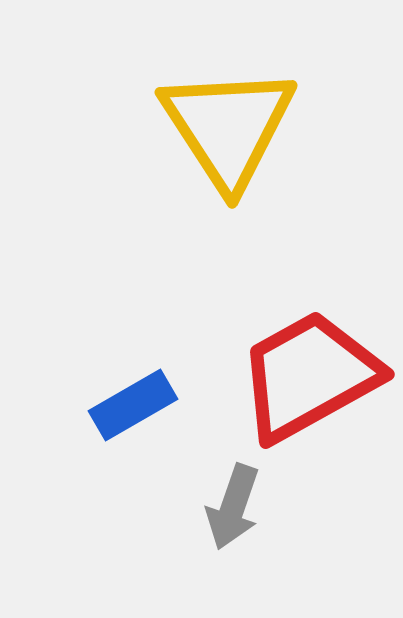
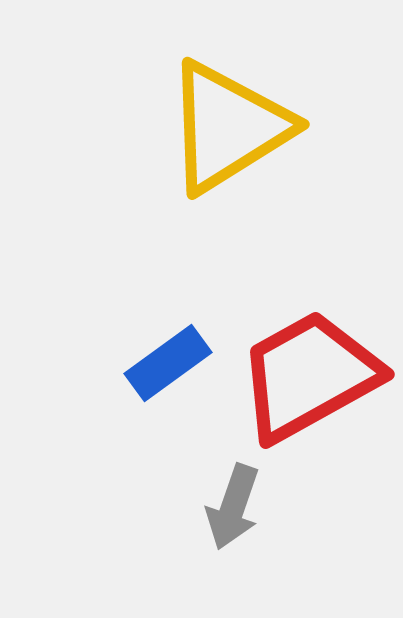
yellow triangle: rotated 31 degrees clockwise
blue rectangle: moved 35 px right, 42 px up; rotated 6 degrees counterclockwise
